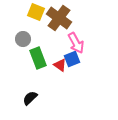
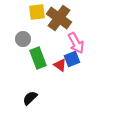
yellow square: moved 1 px right; rotated 30 degrees counterclockwise
